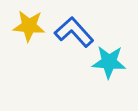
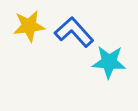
yellow star: rotated 12 degrees counterclockwise
